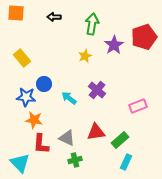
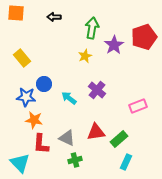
green arrow: moved 4 px down
green rectangle: moved 1 px left, 1 px up
